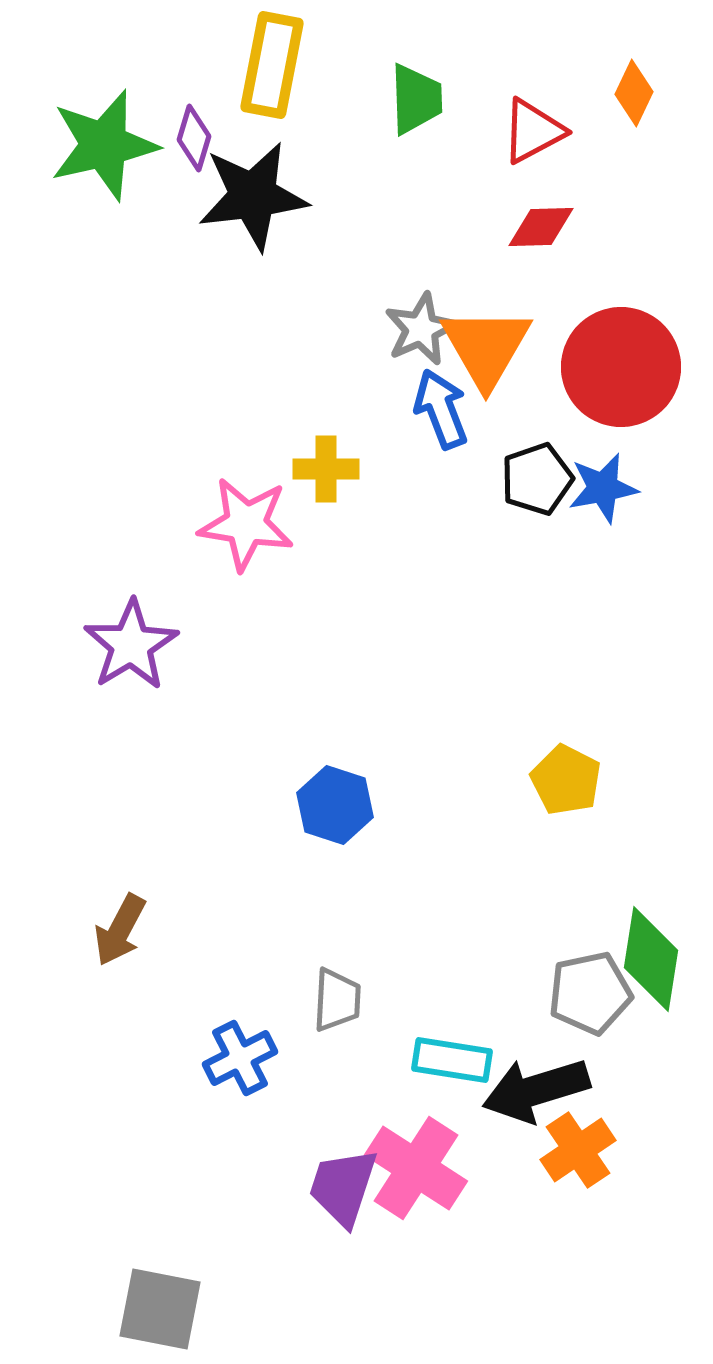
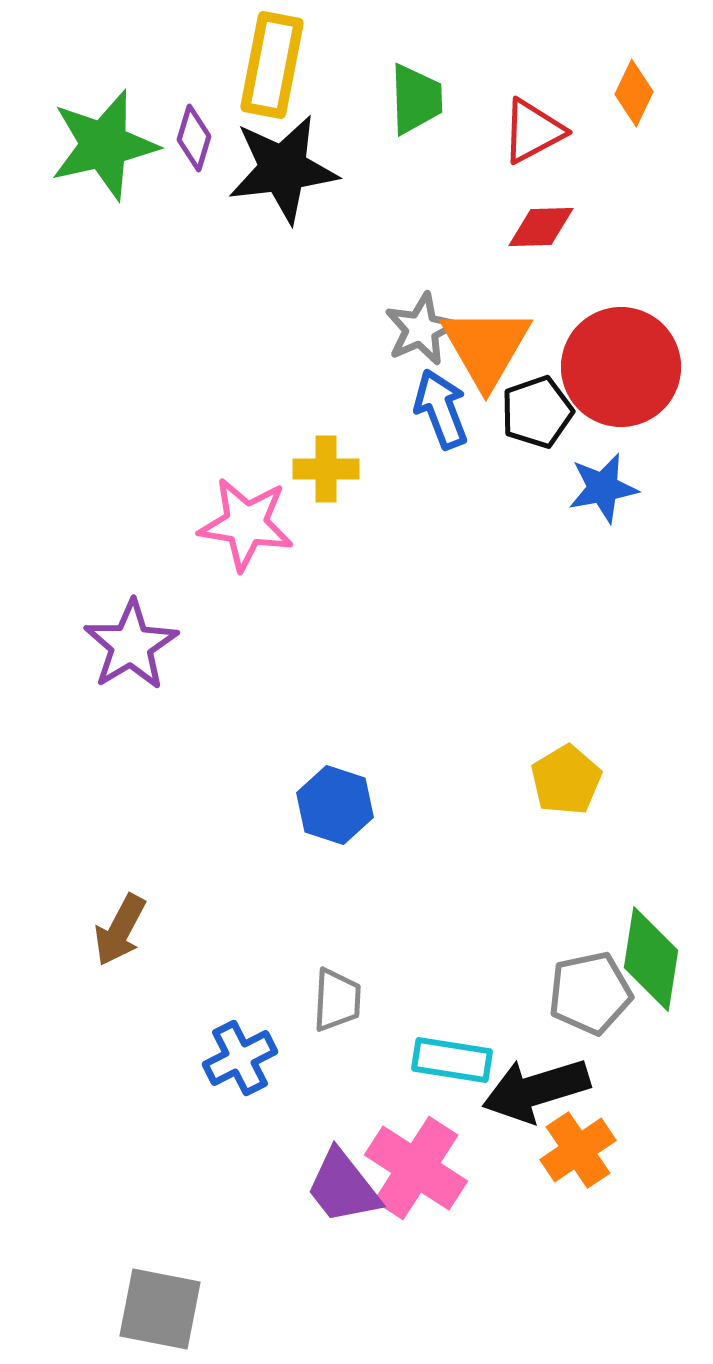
black star: moved 30 px right, 27 px up
black pentagon: moved 67 px up
yellow pentagon: rotated 14 degrees clockwise
purple trapezoid: rotated 56 degrees counterclockwise
